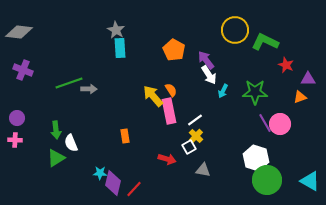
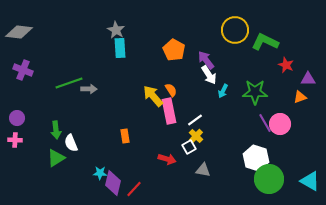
green circle: moved 2 px right, 1 px up
